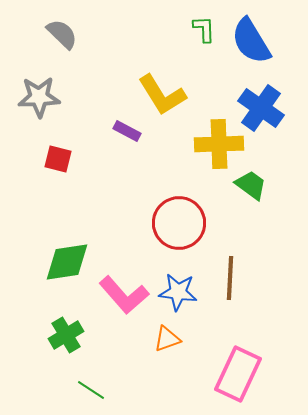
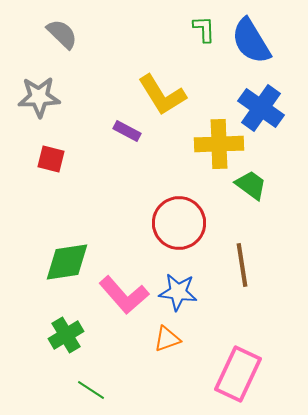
red square: moved 7 px left
brown line: moved 12 px right, 13 px up; rotated 12 degrees counterclockwise
